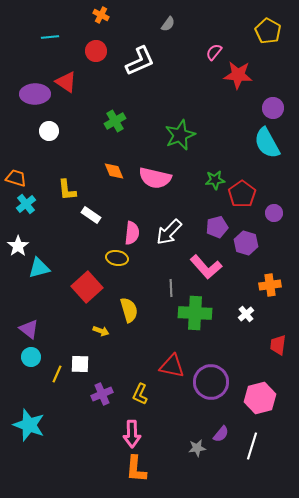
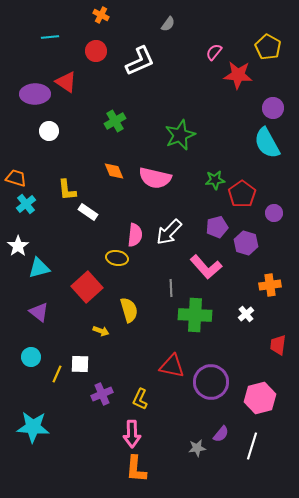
yellow pentagon at (268, 31): moved 16 px down
white rectangle at (91, 215): moved 3 px left, 3 px up
pink semicircle at (132, 233): moved 3 px right, 2 px down
green cross at (195, 313): moved 2 px down
purple triangle at (29, 329): moved 10 px right, 17 px up
yellow L-shape at (140, 394): moved 5 px down
cyan star at (29, 425): moved 4 px right, 2 px down; rotated 16 degrees counterclockwise
